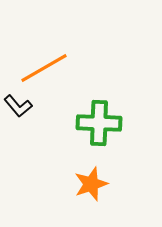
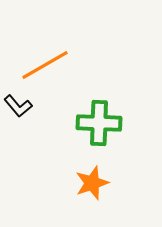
orange line: moved 1 px right, 3 px up
orange star: moved 1 px right, 1 px up
